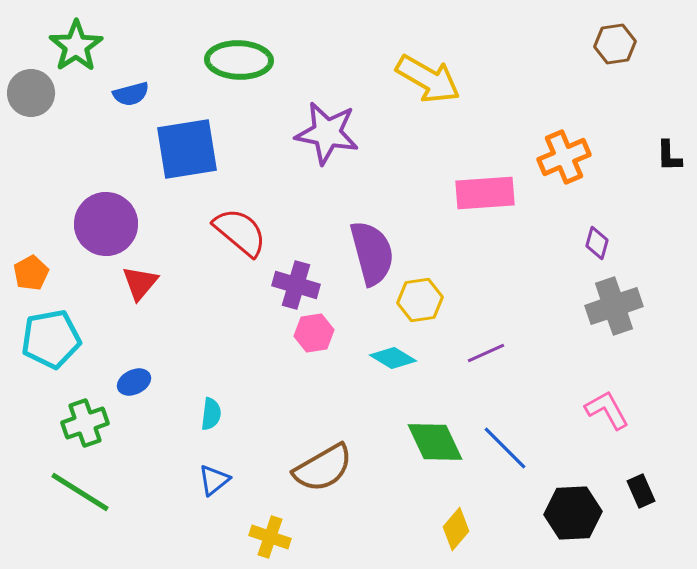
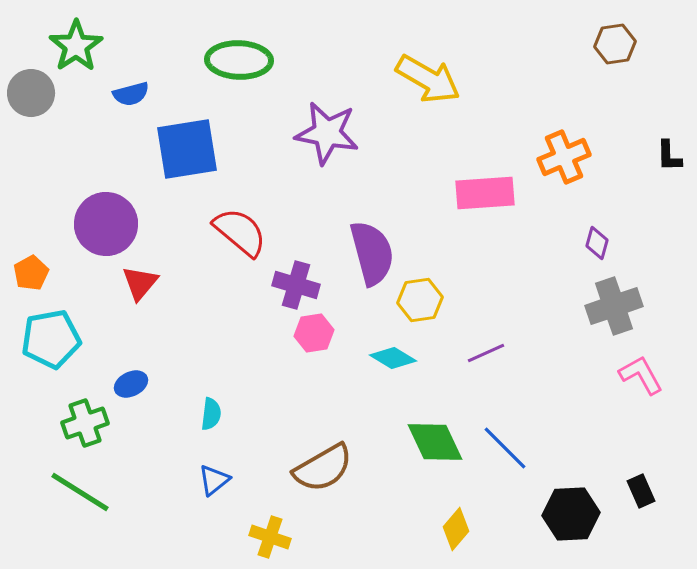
blue ellipse: moved 3 px left, 2 px down
pink L-shape: moved 34 px right, 35 px up
black hexagon: moved 2 px left, 1 px down
